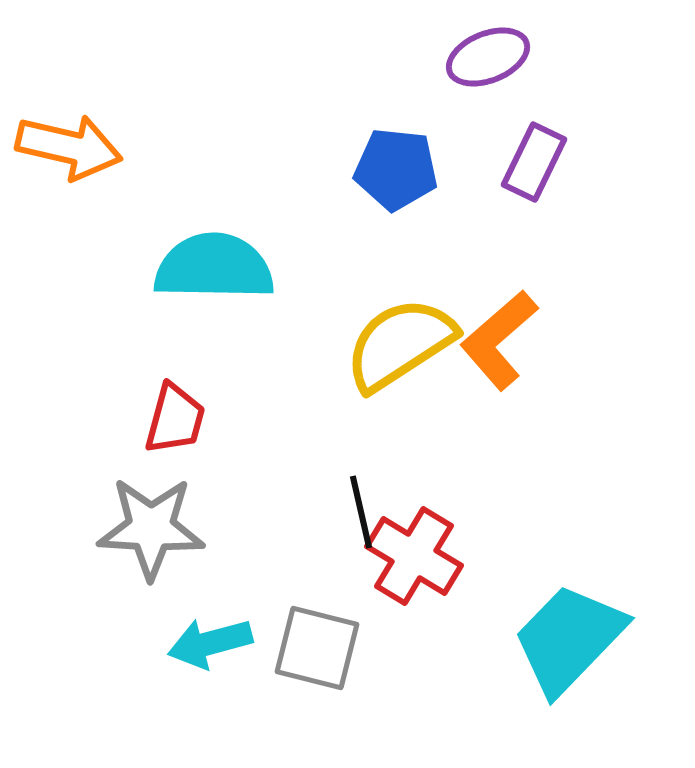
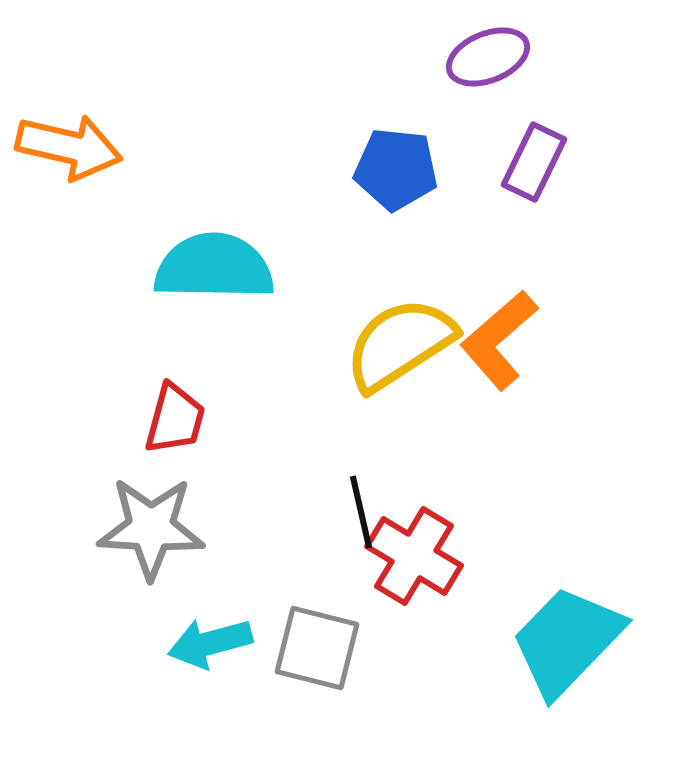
cyan trapezoid: moved 2 px left, 2 px down
